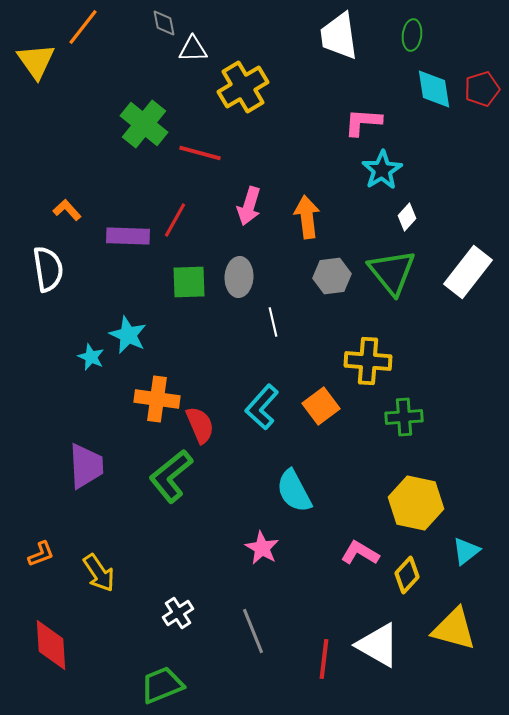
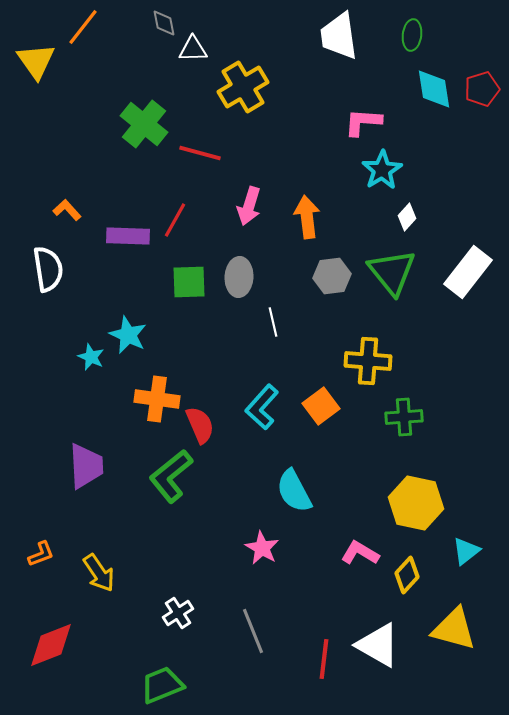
red diamond at (51, 645): rotated 72 degrees clockwise
